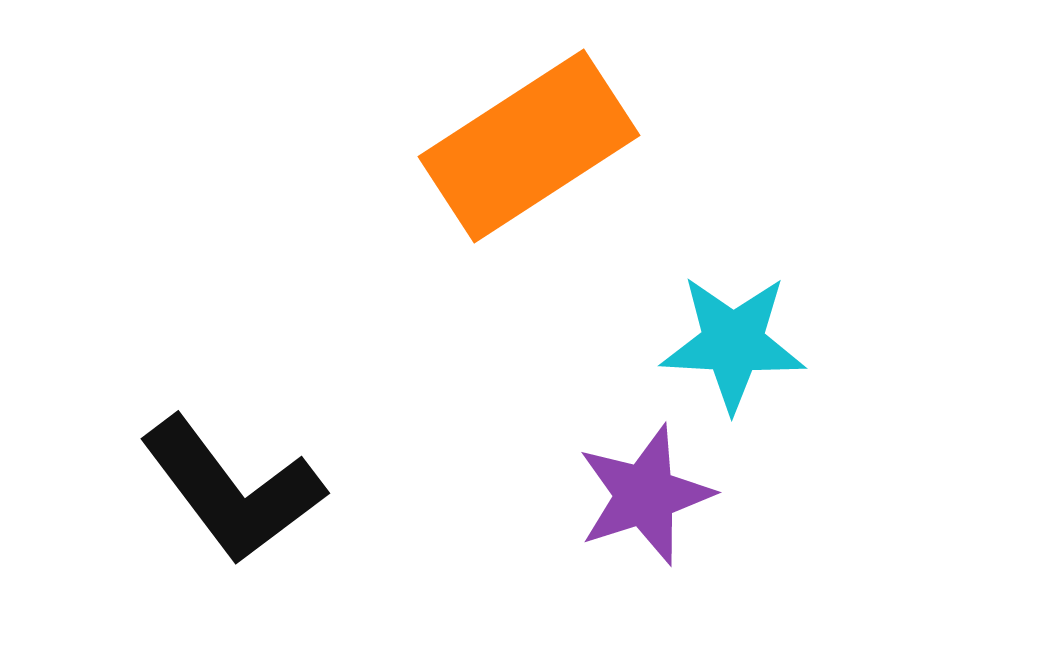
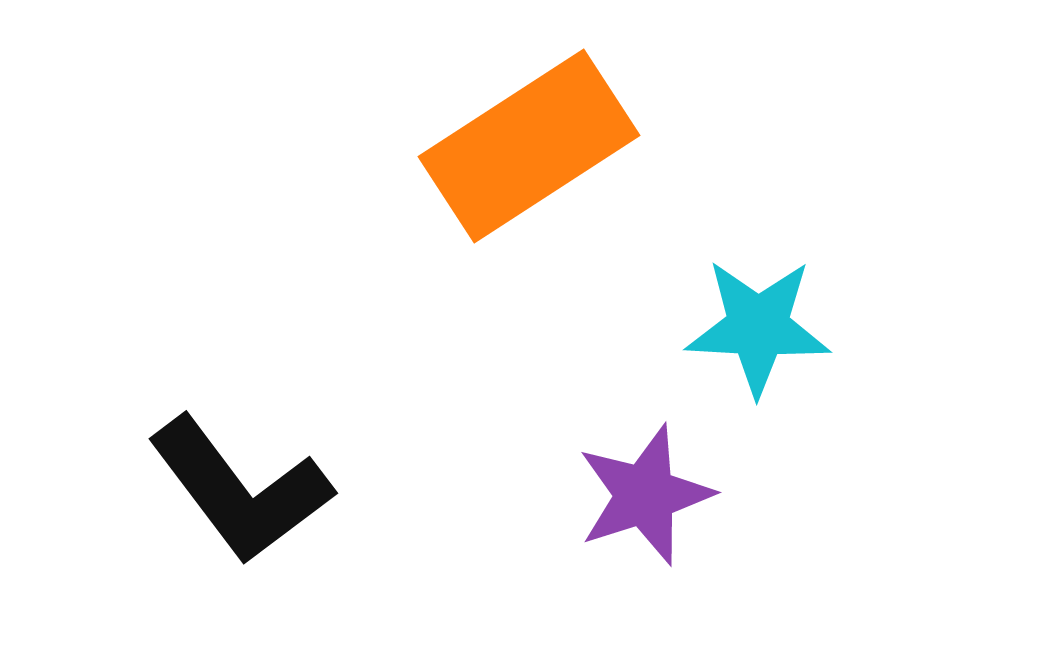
cyan star: moved 25 px right, 16 px up
black L-shape: moved 8 px right
